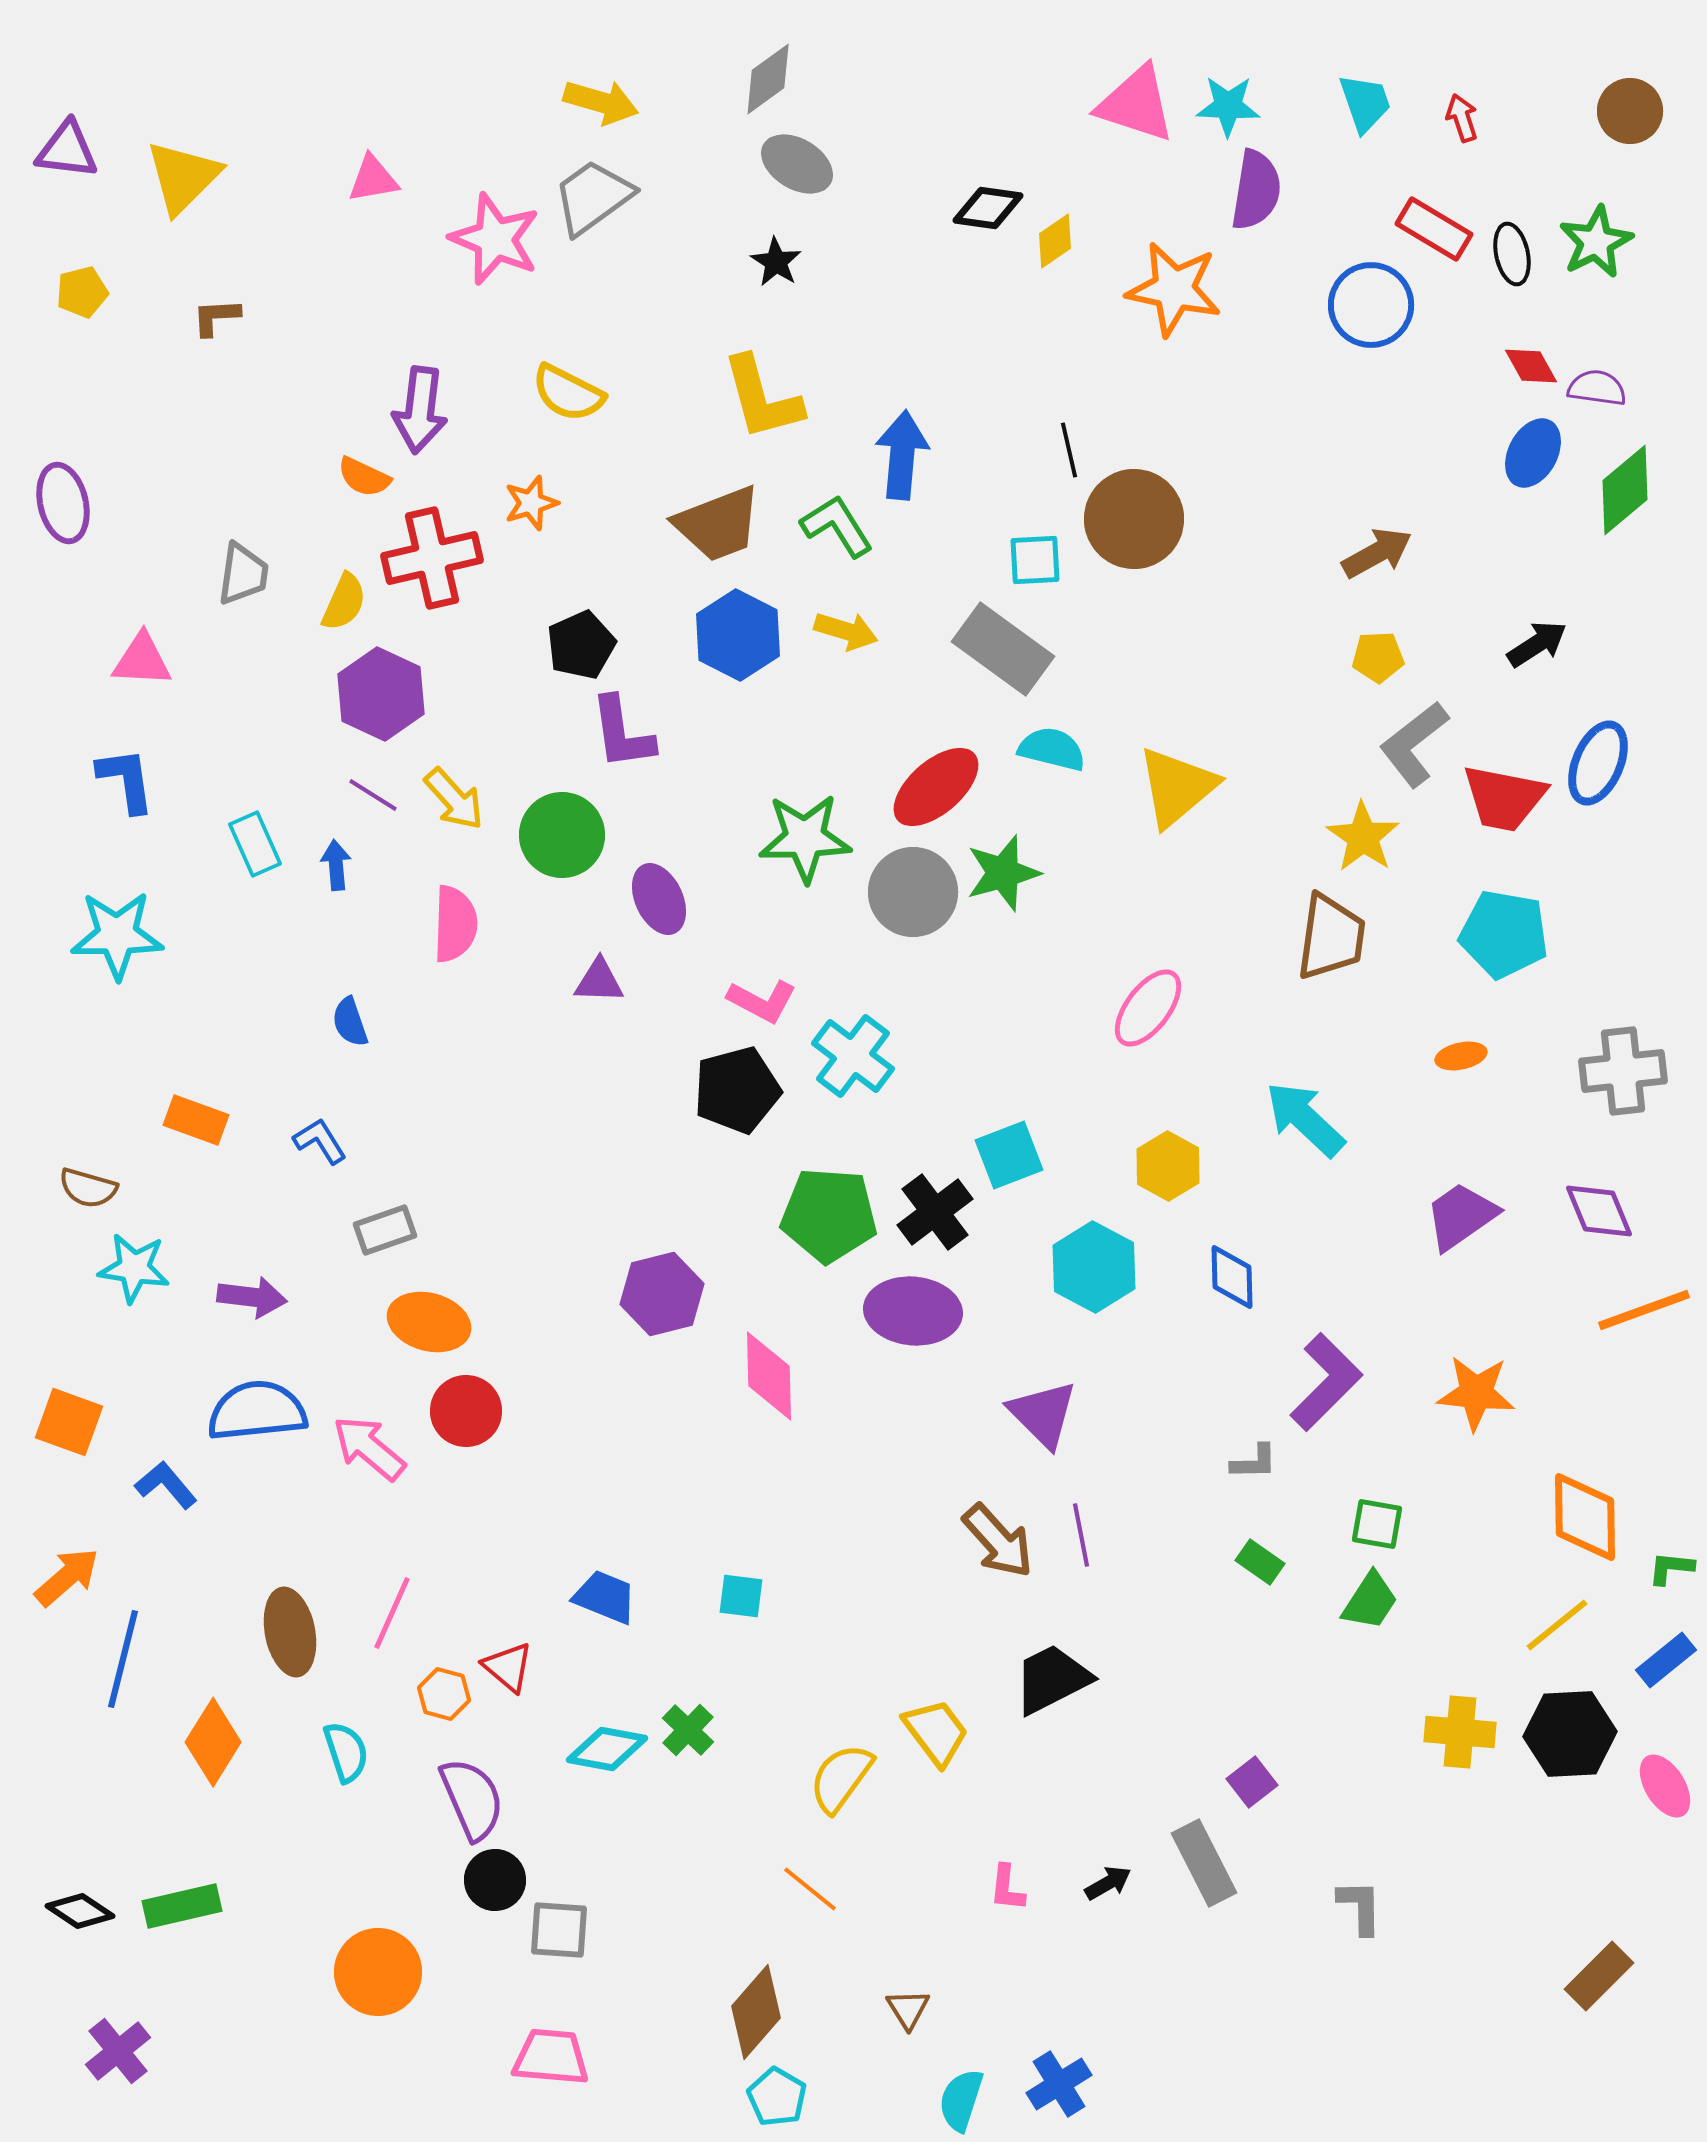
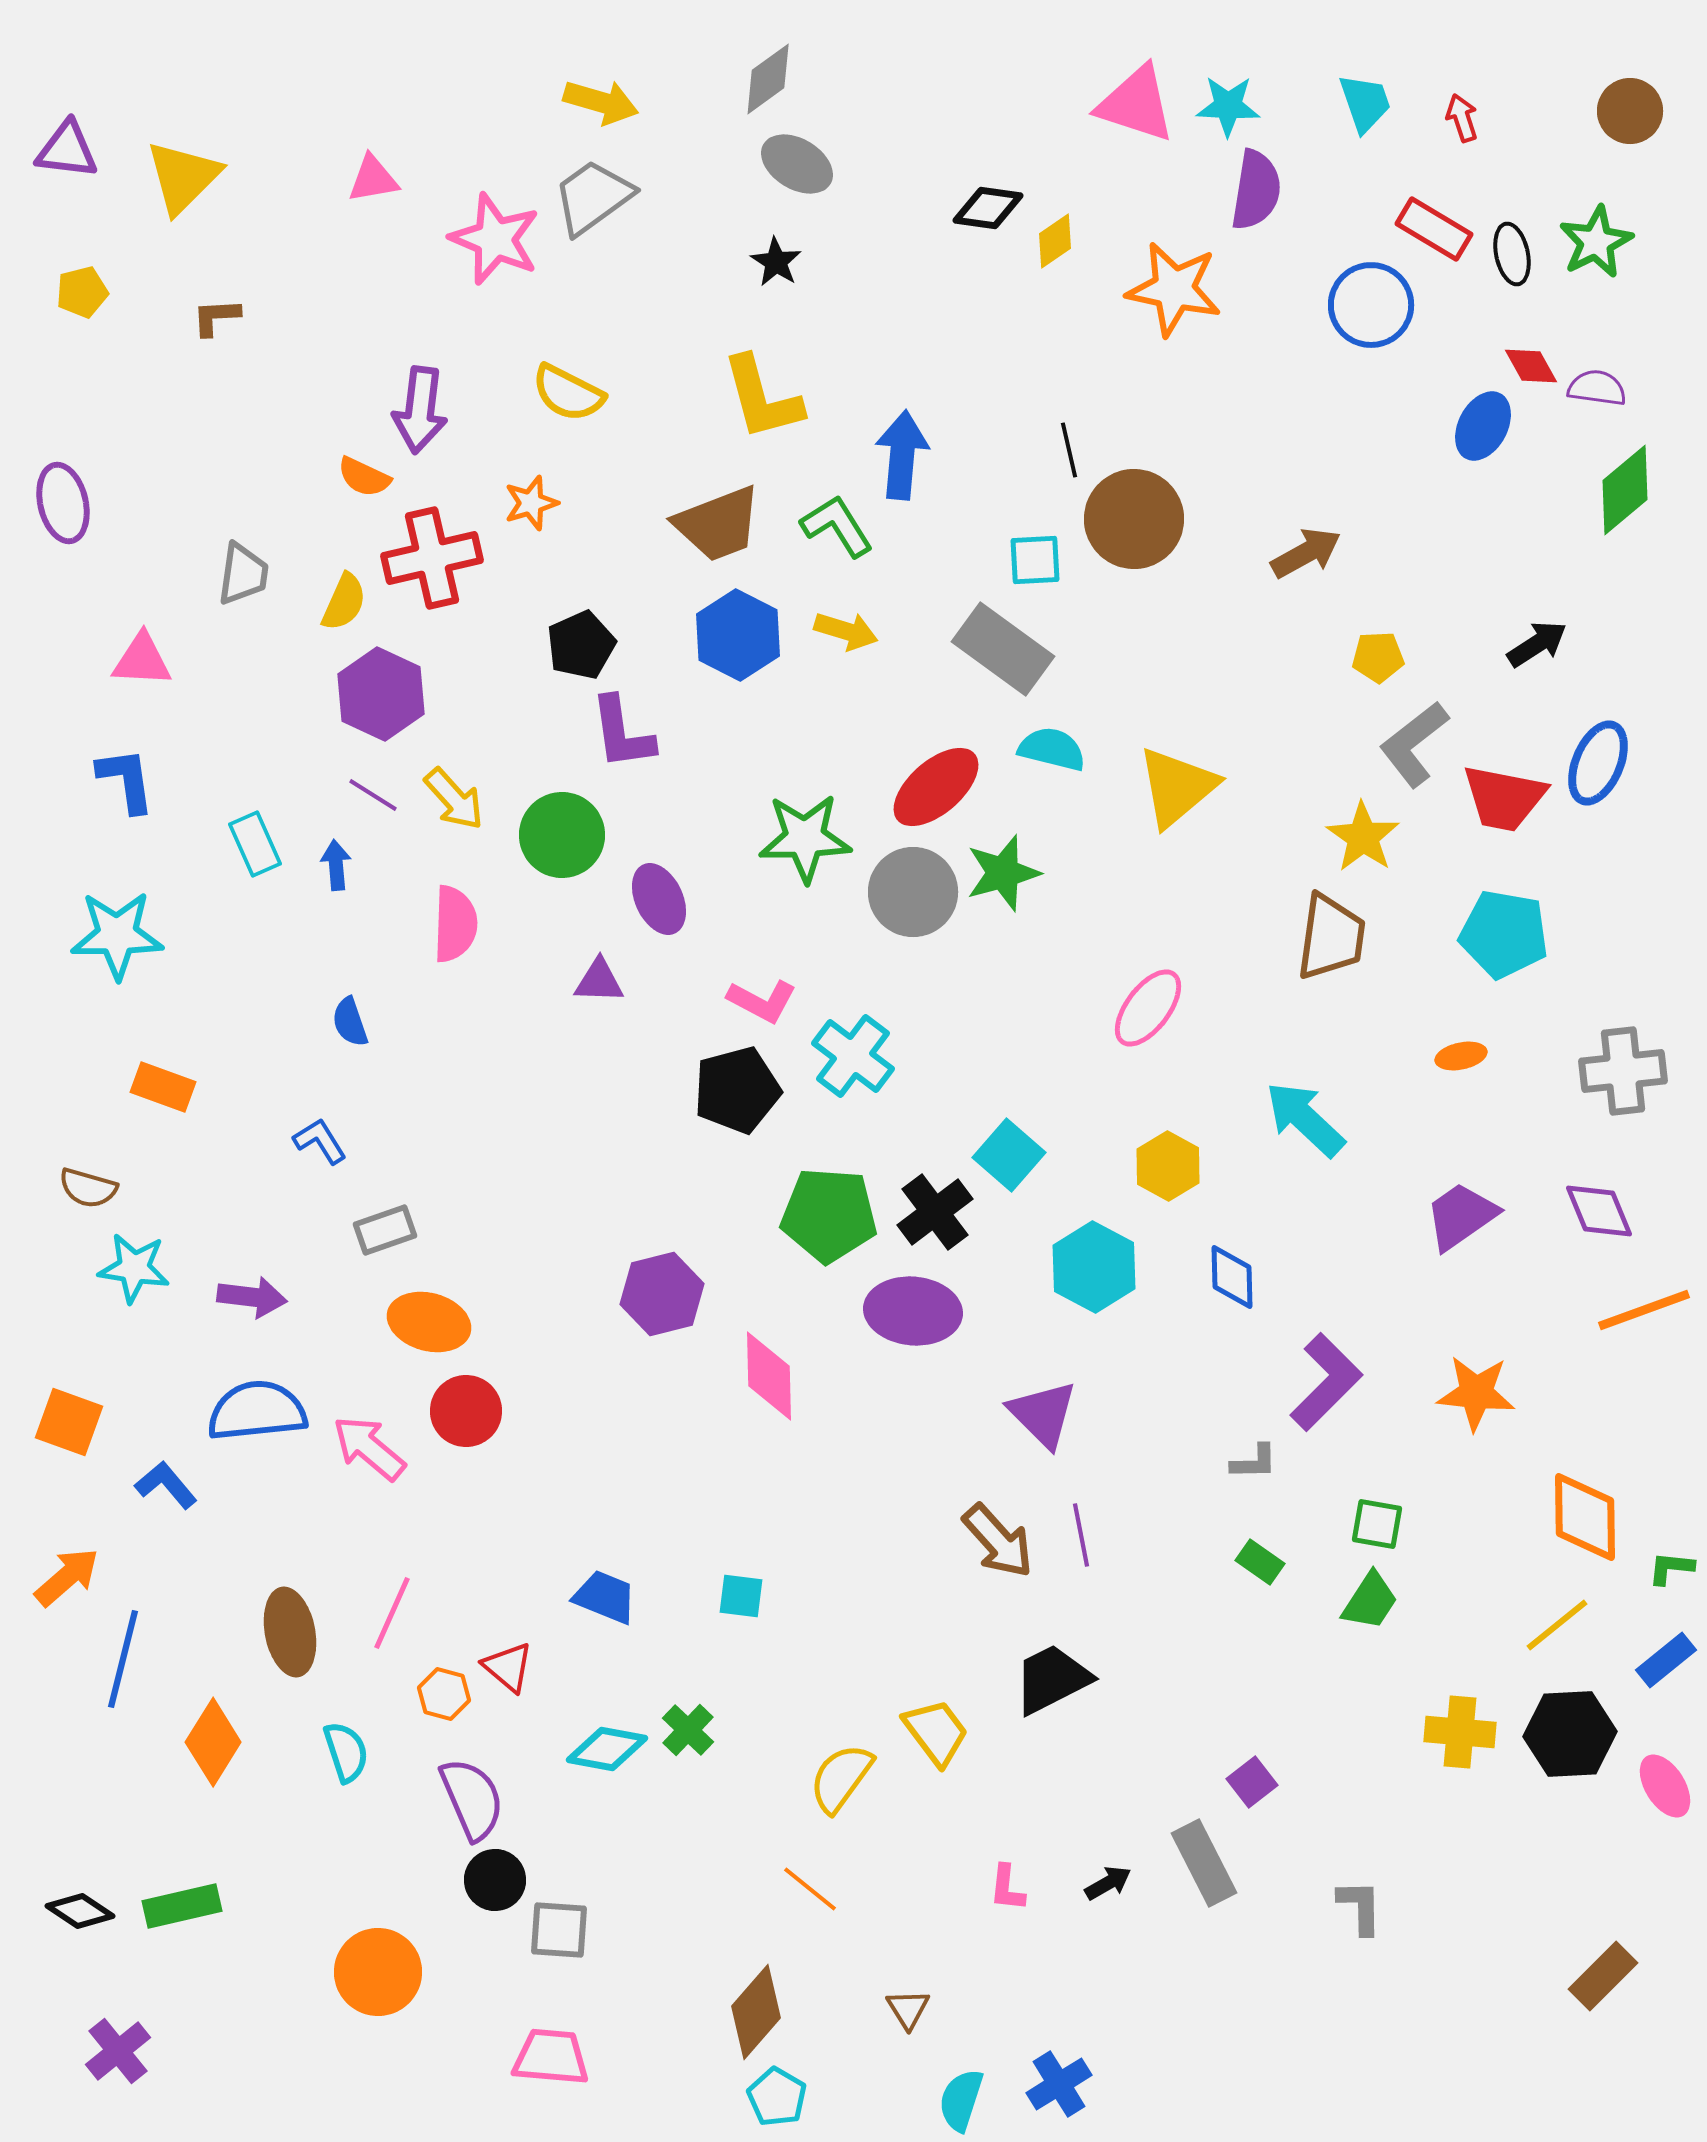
blue ellipse at (1533, 453): moved 50 px left, 27 px up
brown arrow at (1377, 553): moved 71 px left
orange rectangle at (196, 1120): moved 33 px left, 33 px up
cyan square at (1009, 1155): rotated 28 degrees counterclockwise
brown rectangle at (1599, 1976): moved 4 px right
